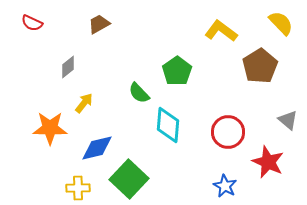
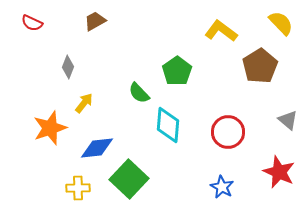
brown trapezoid: moved 4 px left, 3 px up
gray diamond: rotated 30 degrees counterclockwise
orange star: rotated 20 degrees counterclockwise
blue diamond: rotated 8 degrees clockwise
red star: moved 11 px right, 10 px down
blue star: moved 3 px left, 1 px down
